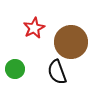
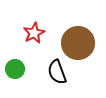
red star: moved 5 px down
brown circle: moved 7 px right, 1 px down
